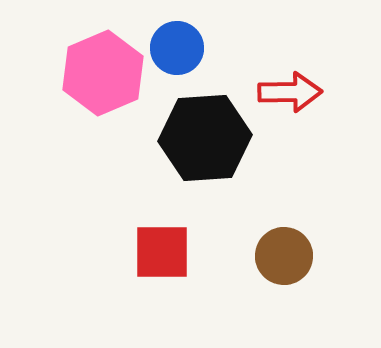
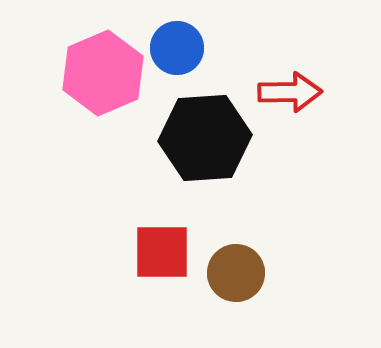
brown circle: moved 48 px left, 17 px down
